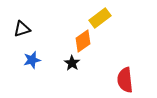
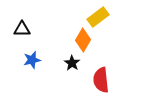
yellow rectangle: moved 2 px left, 1 px up
black triangle: rotated 18 degrees clockwise
orange diamond: moved 1 px up; rotated 25 degrees counterclockwise
red semicircle: moved 24 px left
